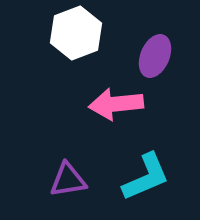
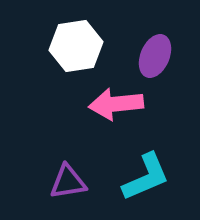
white hexagon: moved 13 px down; rotated 12 degrees clockwise
purple triangle: moved 2 px down
